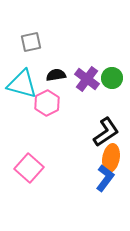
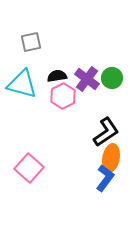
black semicircle: moved 1 px right, 1 px down
pink hexagon: moved 16 px right, 7 px up
